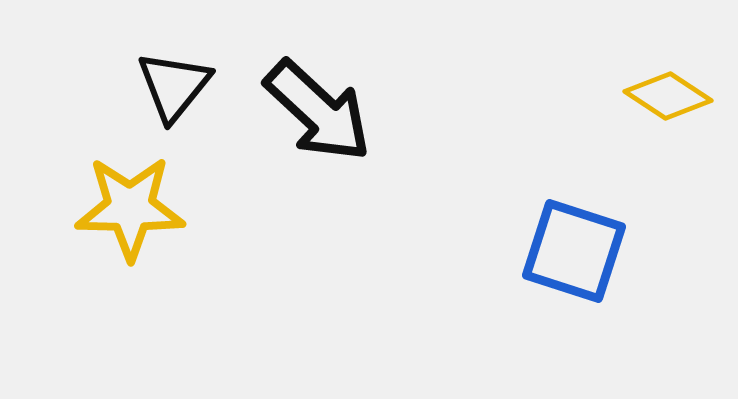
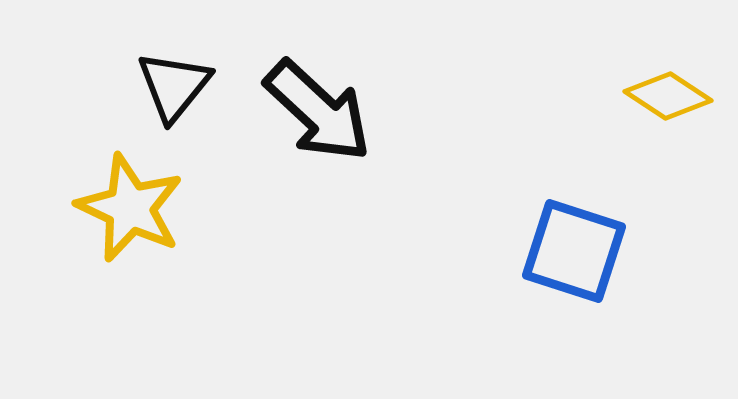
yellow star: rotated 24 degrees clockwise
